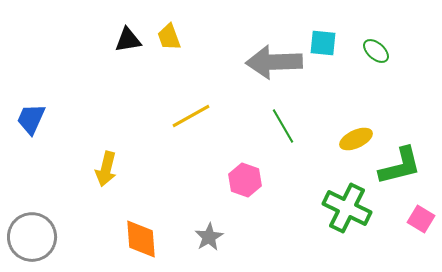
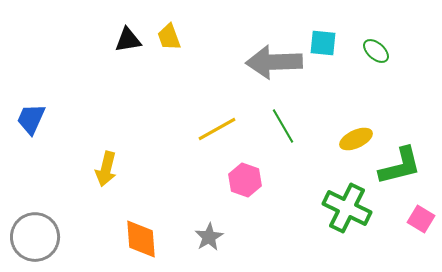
yellow line: moved 26 px right, 13 px down
gray circle: moved 3 px right
